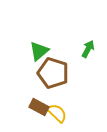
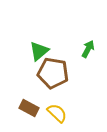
brown pentagon: rotated 8 degrees counterclockwise
brown rectangle: moved 10 px left, 1 px down
